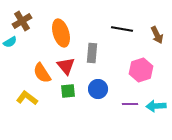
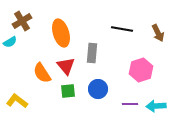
brown arrow: moved 1 px right, 2 px up
yellow L-shape: moved 10 px left, 3 px down
